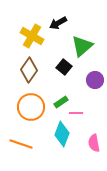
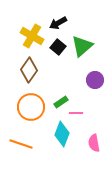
black square: moved 6 px left, 20 px up
